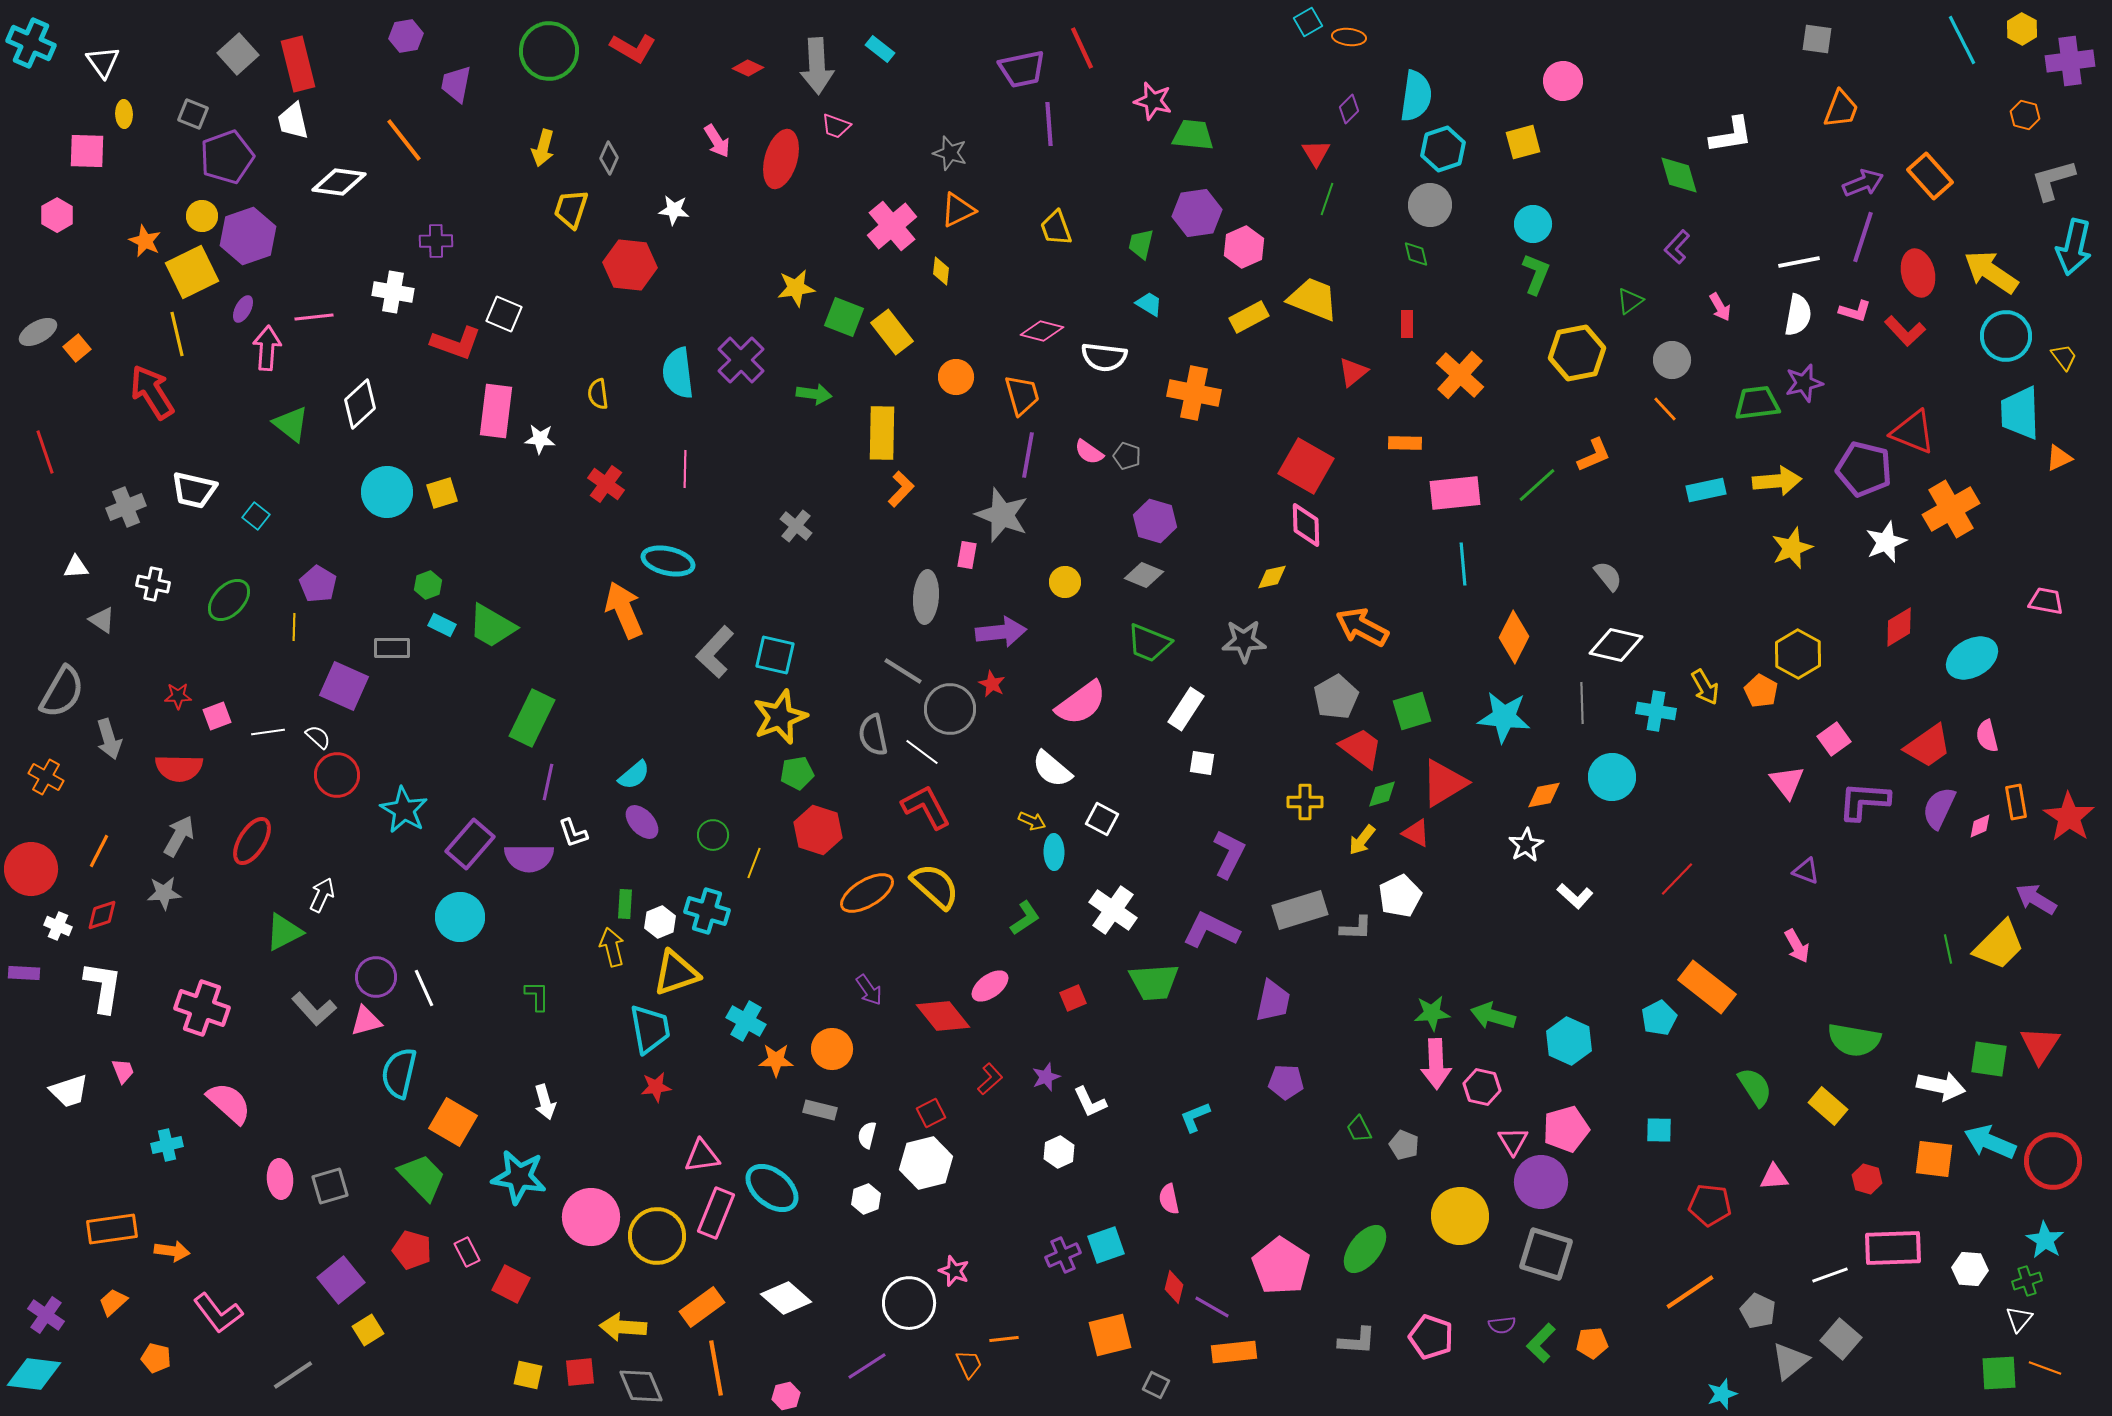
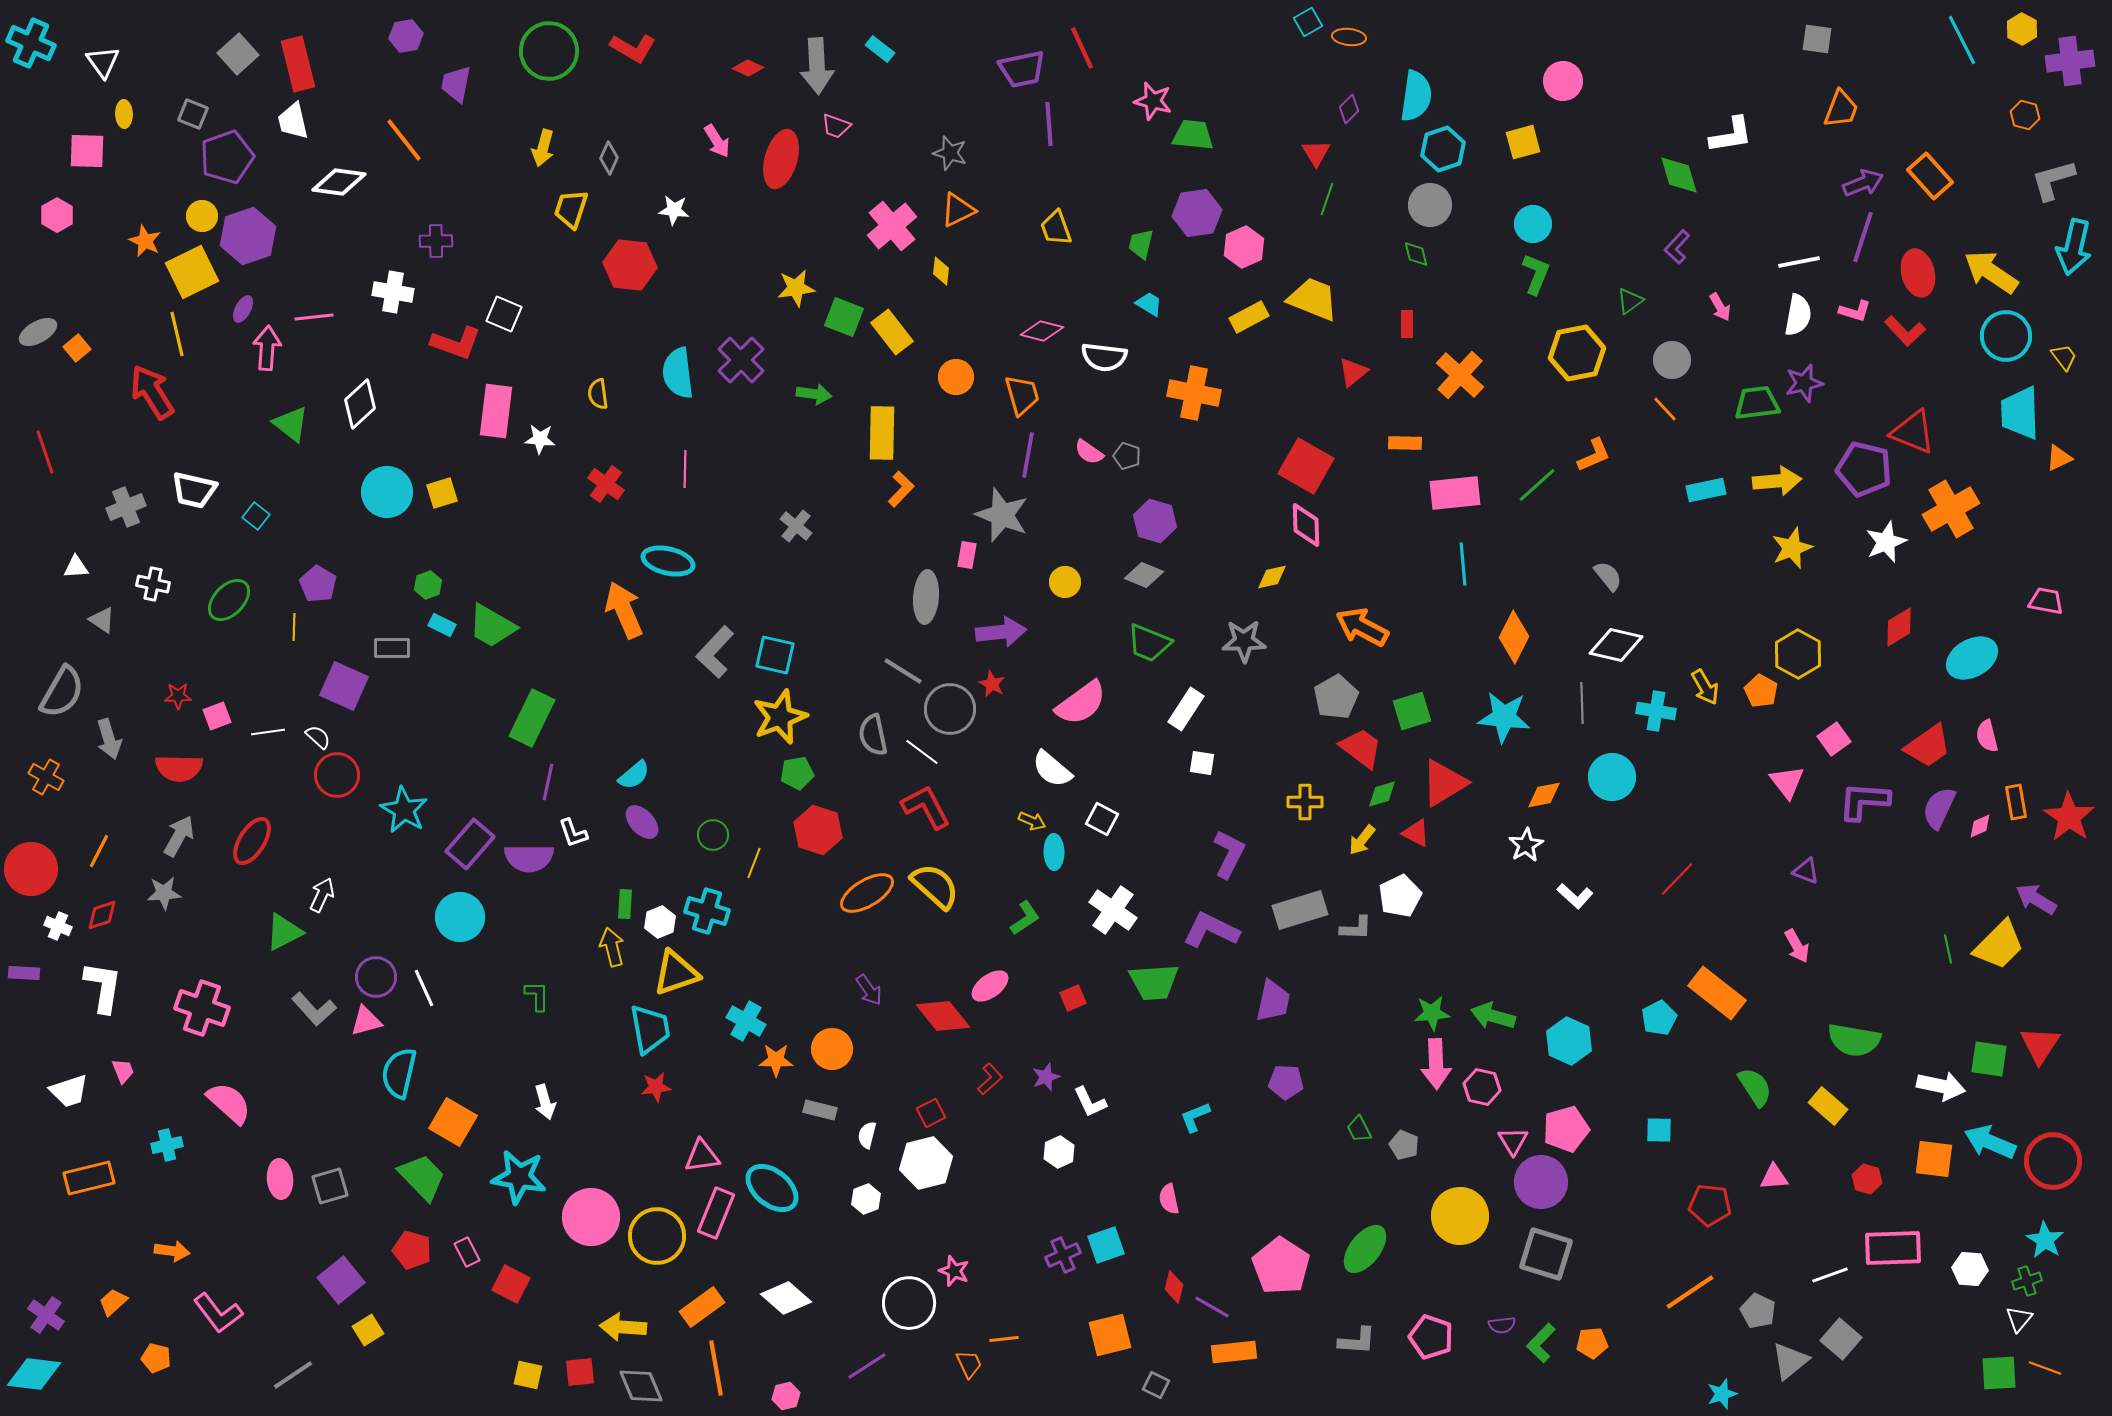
orange rectangle at (1707, 987): moved 10 px right, 6 px down
orange rectangle at (112, 1229): moved 23 px left, 51 px up; rotated 6 degrees counterclockwise
